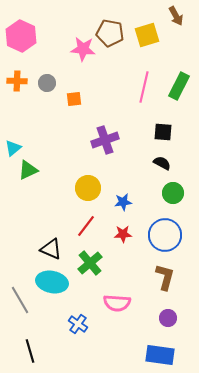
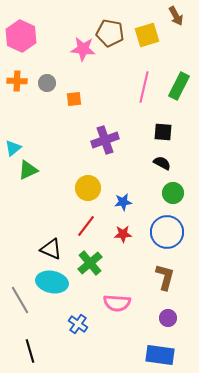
blue circle: moved 2 px right, 3 px up
